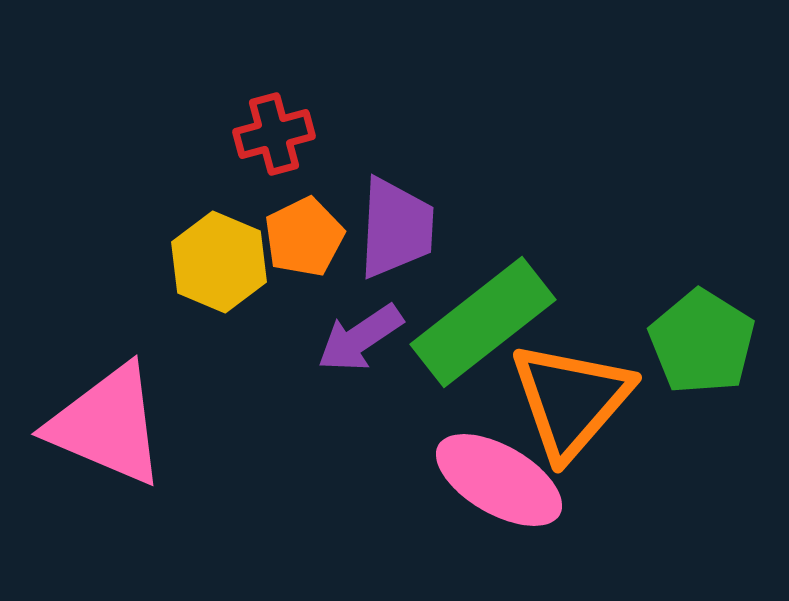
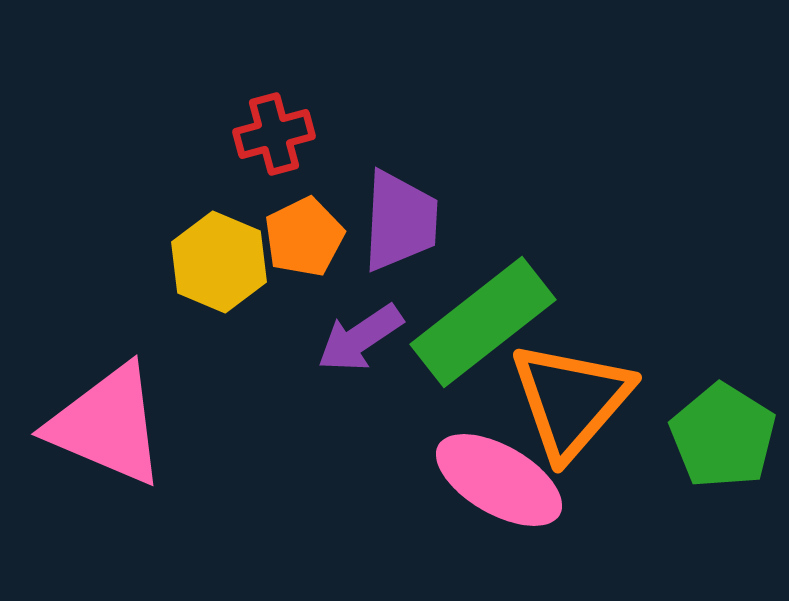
purple trapezoid: moved 4 px right, 7 px up
green pentagon: moved 21 px right, 94 px down
